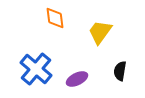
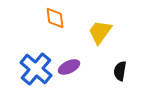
purple ellipse: moved 8 px left, 12 px up
